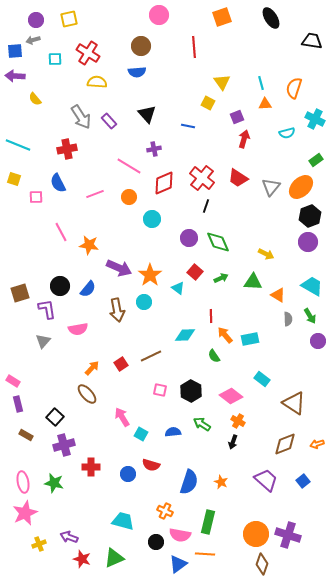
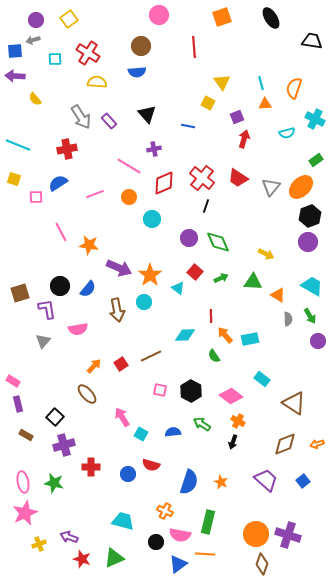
yellow square at (69, 19): rotated 24 degrees counterclockwise
blue semicircle at (58, 183): rotated 84 degrees clockwise
orange arrow at (92, 368): moved 2 px right, 2 px up
